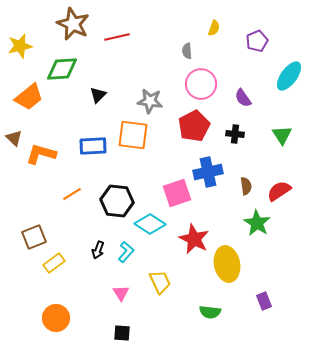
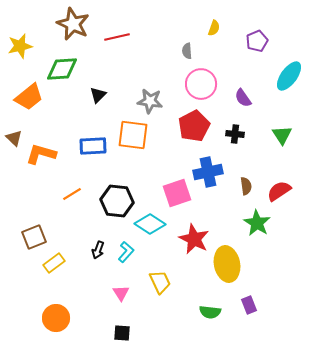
purple rectangle: moved 15 px left, 4 px down
